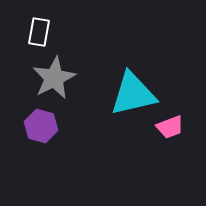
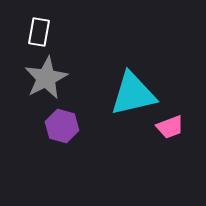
gray star: moved 8 px left
purple hexagon: moved 21 px right
